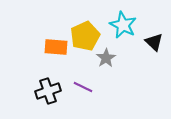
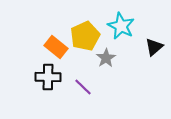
cyan star: moved 2 px left, 1 px down
black triangle: moved 5 px down; rotated 36 degrees clockwise
orange rectangle: rotated 35 degrees clockwise
purple line: rotated 18 degrees clockwise
black cross: moved 14 px up; rotated 20 degrees clockwise
